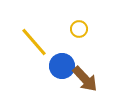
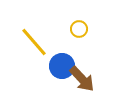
brown arrow: moved 3 px left
